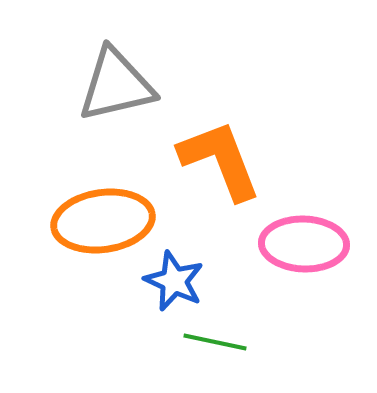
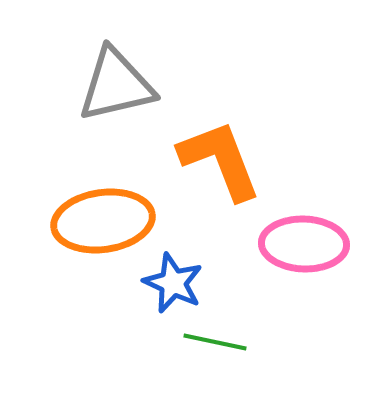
blue star: moved 1 px left, 2 px down
